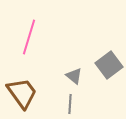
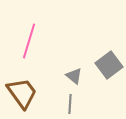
pink line: moved 4 px down
